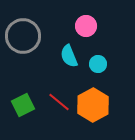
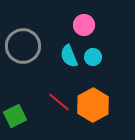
pink circle: moved 2 px left, 1 px up
gray circle: moved 10 px down
cyan circle: moved 5 px left, 7 px up
green square: moved 8 px left, 11 px down
